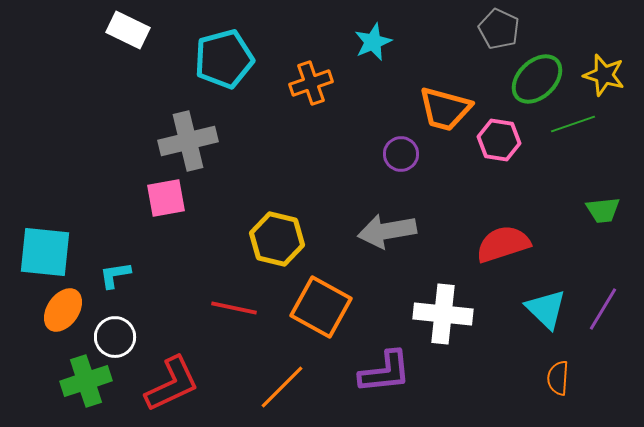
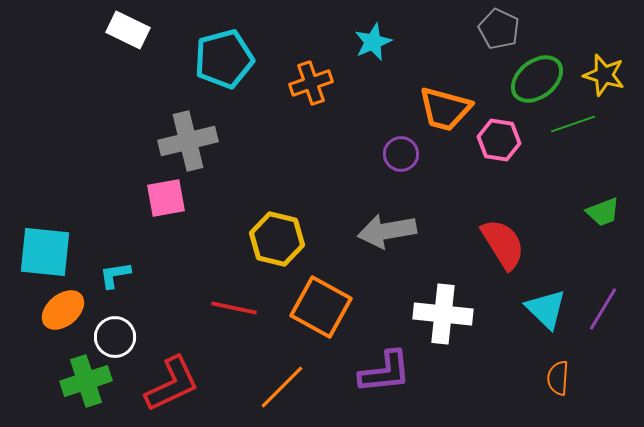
green ellipse: rotated 6 degrees clockwise
green trapezoid: moved 2 px down; rotated 15 degrees counterclockwise
red semicircle: rotated 76 degrees clockwise
orange ellipse: rotated 15 degrees clockwise
